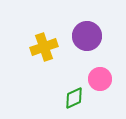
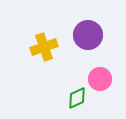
purple circle: moved 1 px right, 1 px up
green diamond: moved 3 px right
